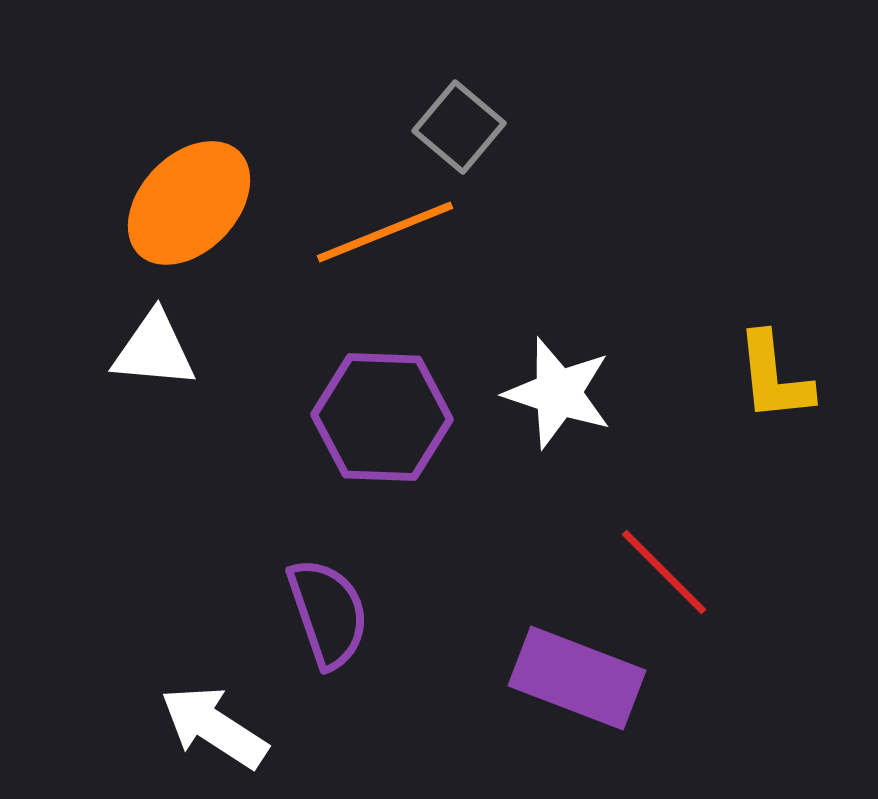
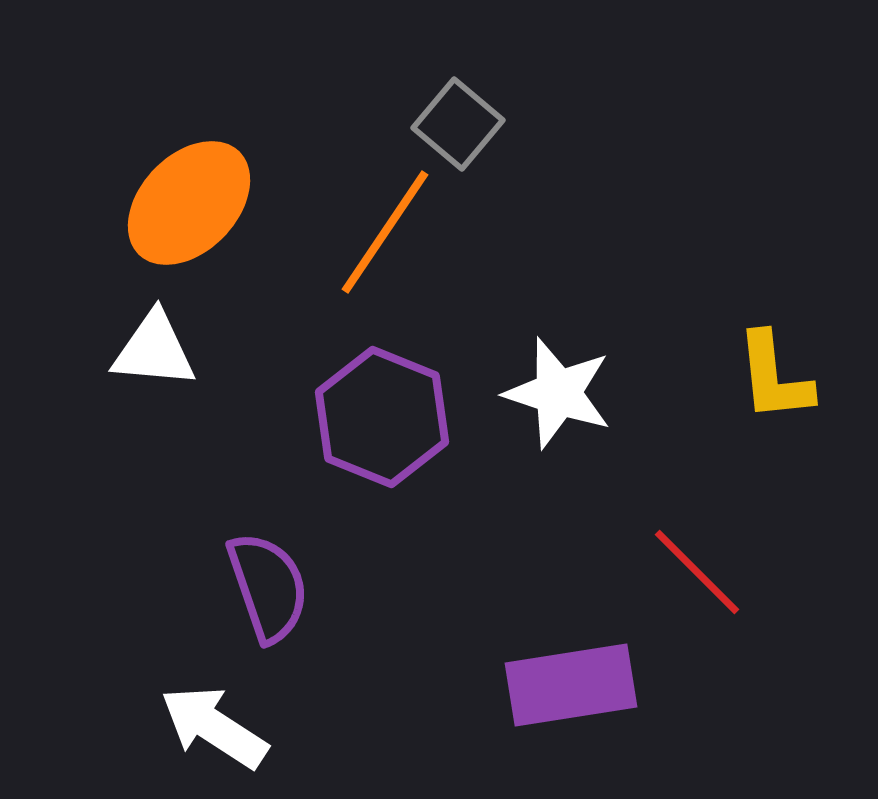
gray square: moved 1 px left, 3 px up
orange line: rotated 34 degrees counterclockwise
purple hexagon: rotated 20 degrees clockwise
red line: moved 33 px right
purple semicircle: moved 60 px left, 26 px up
purple rectangle: moved 6 px left, 7 px down; rotated 30 degrees counterclockwise
